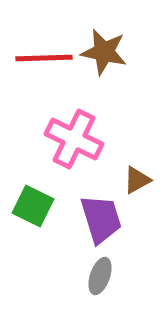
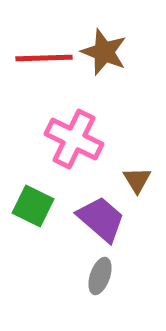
brown star: rotated 9 degrees clockwise
brown triangle: rotated 32 degrees counterclockwise
purple trapezoid: rotated 32 degrees counterclockwise
